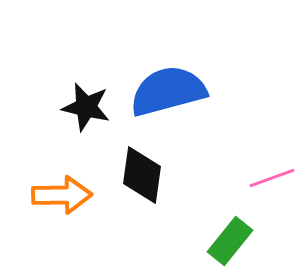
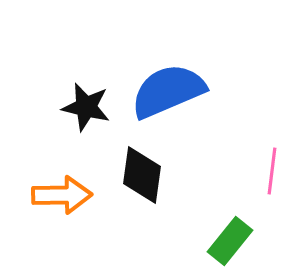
blue semicircle: rotated 8 degrees counterclockwise
pink line: moved 7 px up; rotated 63 degrees counterclockwise
